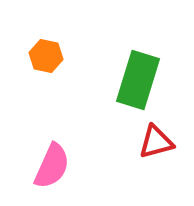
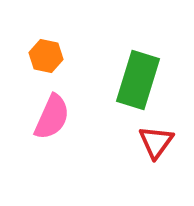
red triangle: rotated 39 degrees counterclockwise
pink semicircle: moved 49 px up
